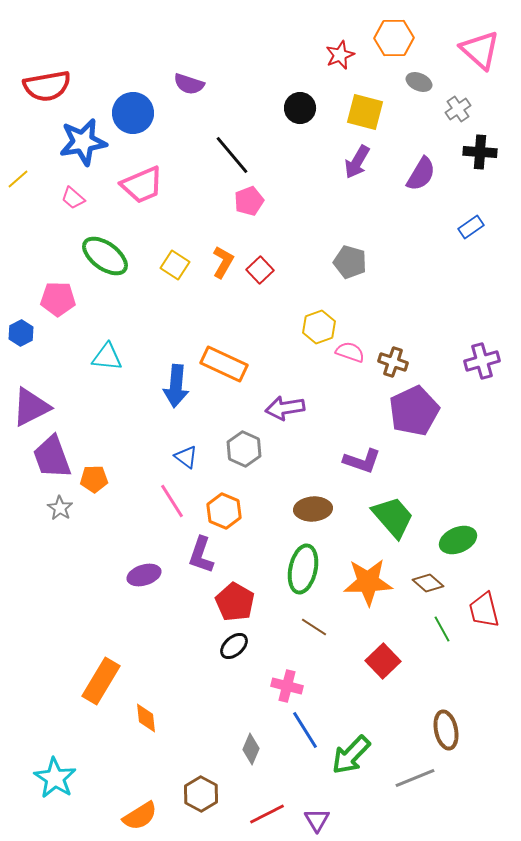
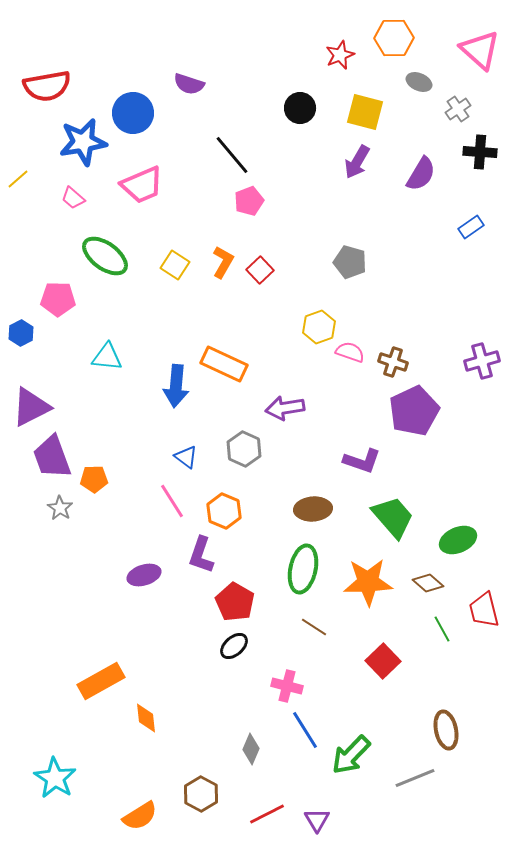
orange rectangle at (101, 681): rotated 30 degrees clockwise
